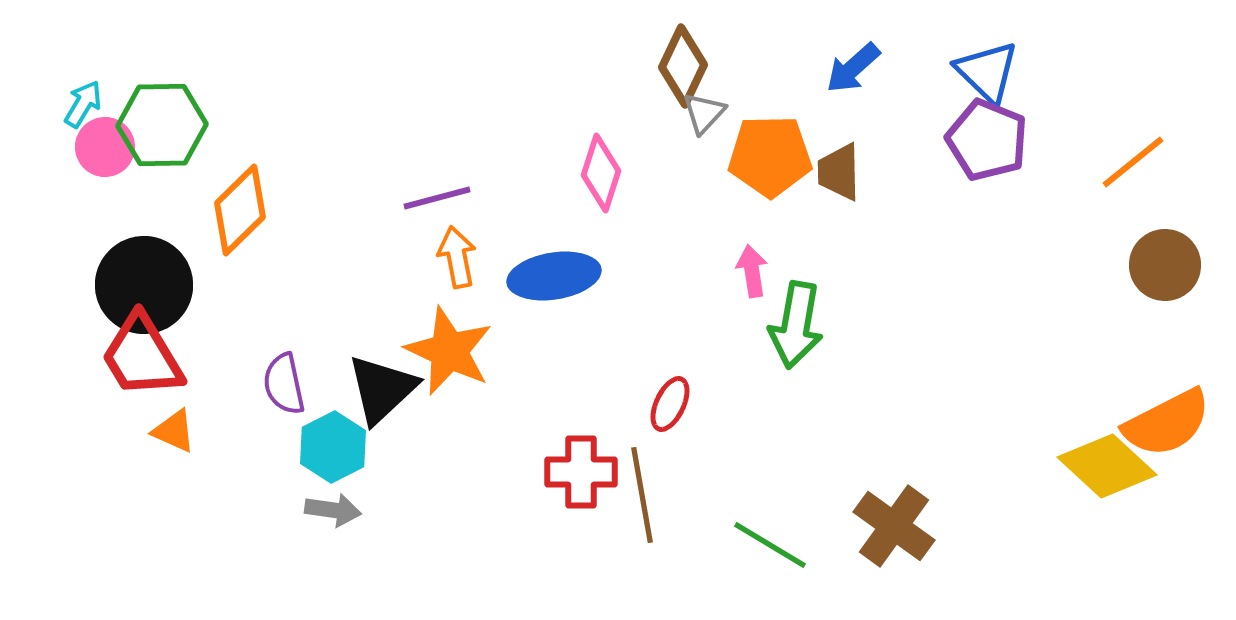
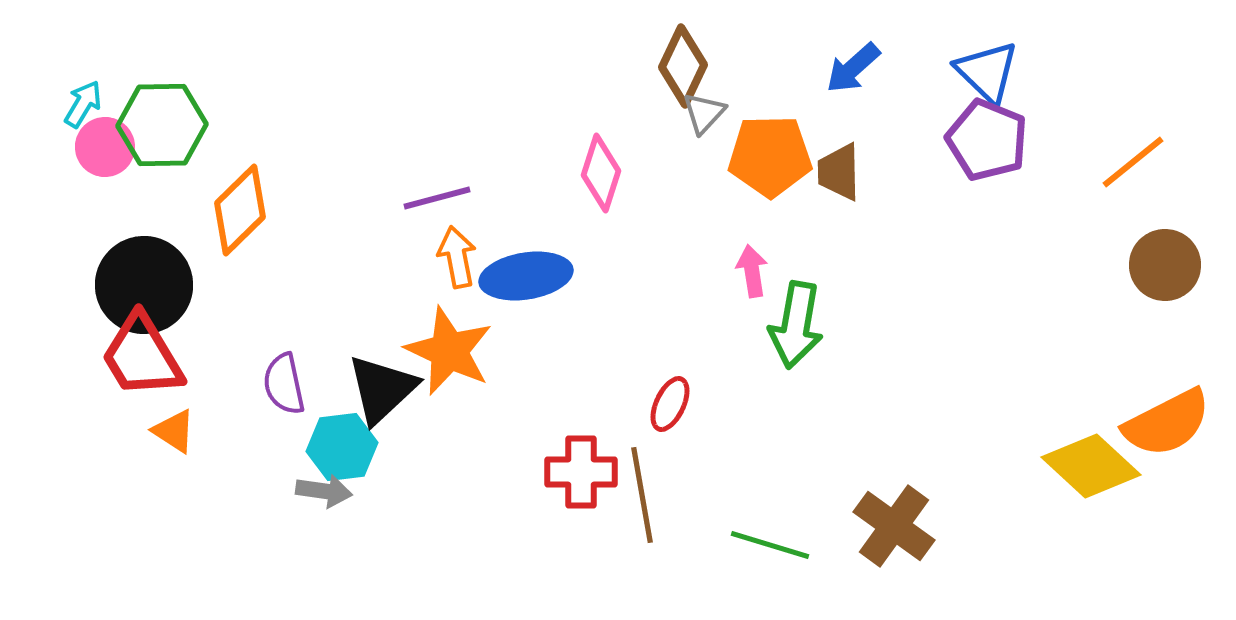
blue ellipse: moved 28 px left
orange triangle: rotated 9 degrees clockwise
cyan hexagon: moved 9 px right; rotated 20 degrees clockwise
yellow diamond: moved 16 px left
gray arrow: moved 9 px left, 19 px up
green line: rotated 14 degrees counterclockwise
